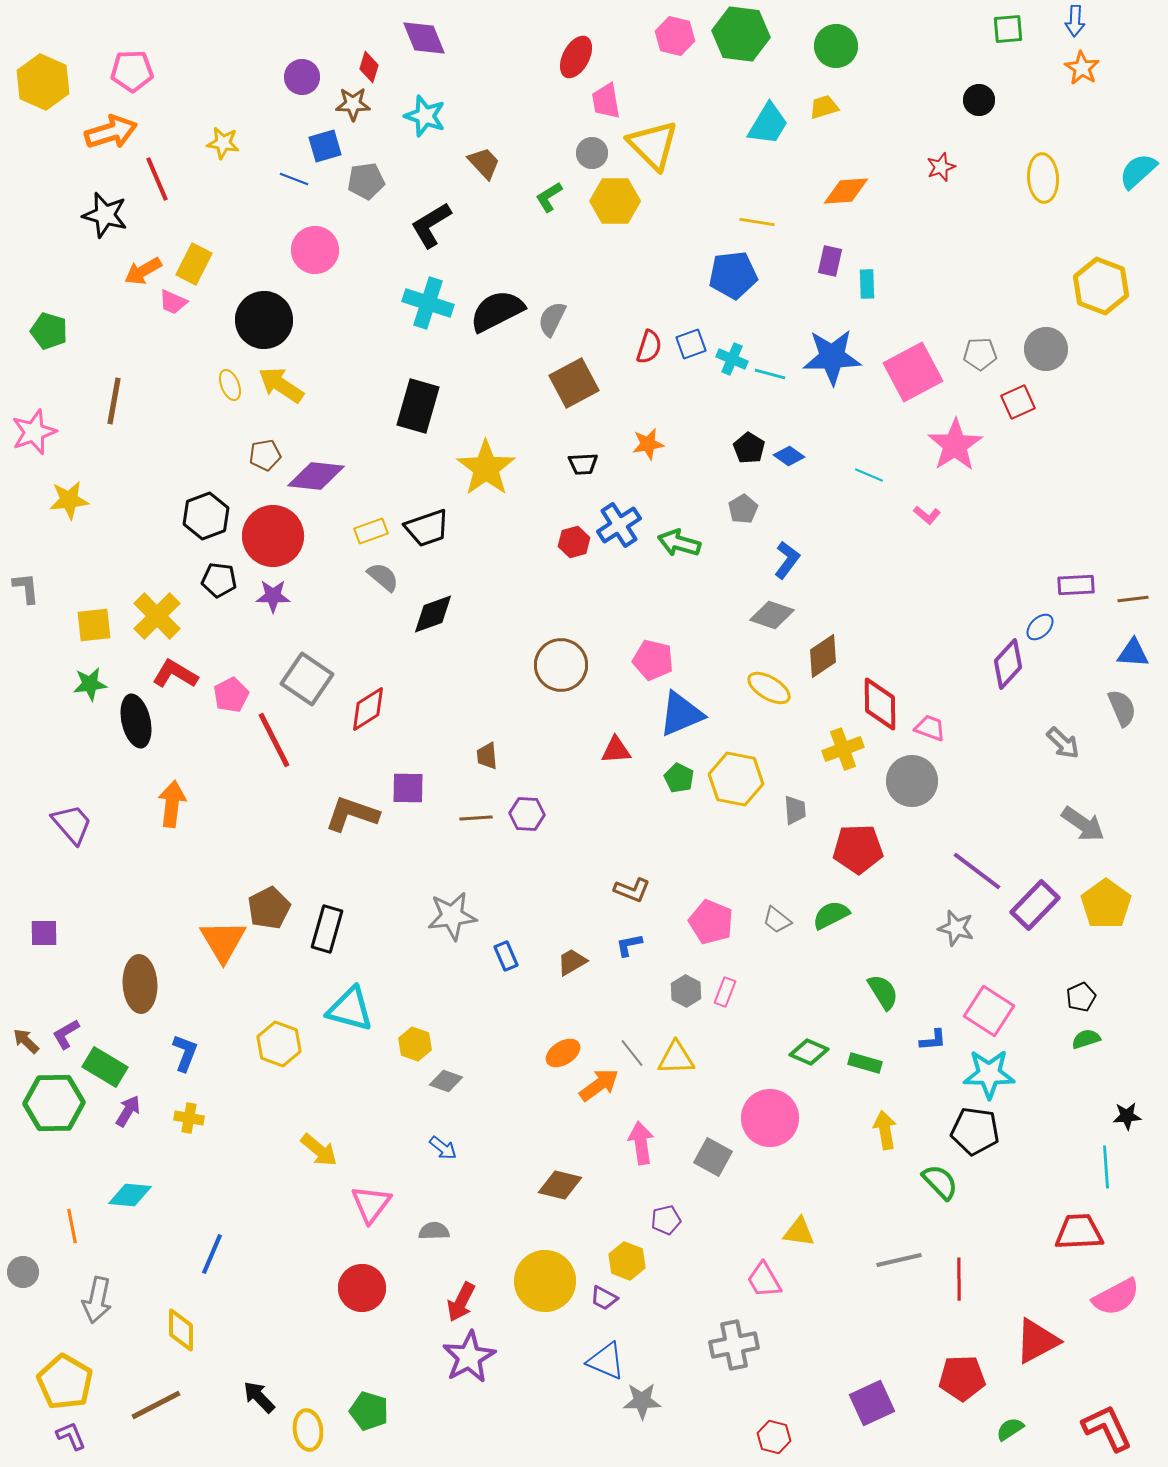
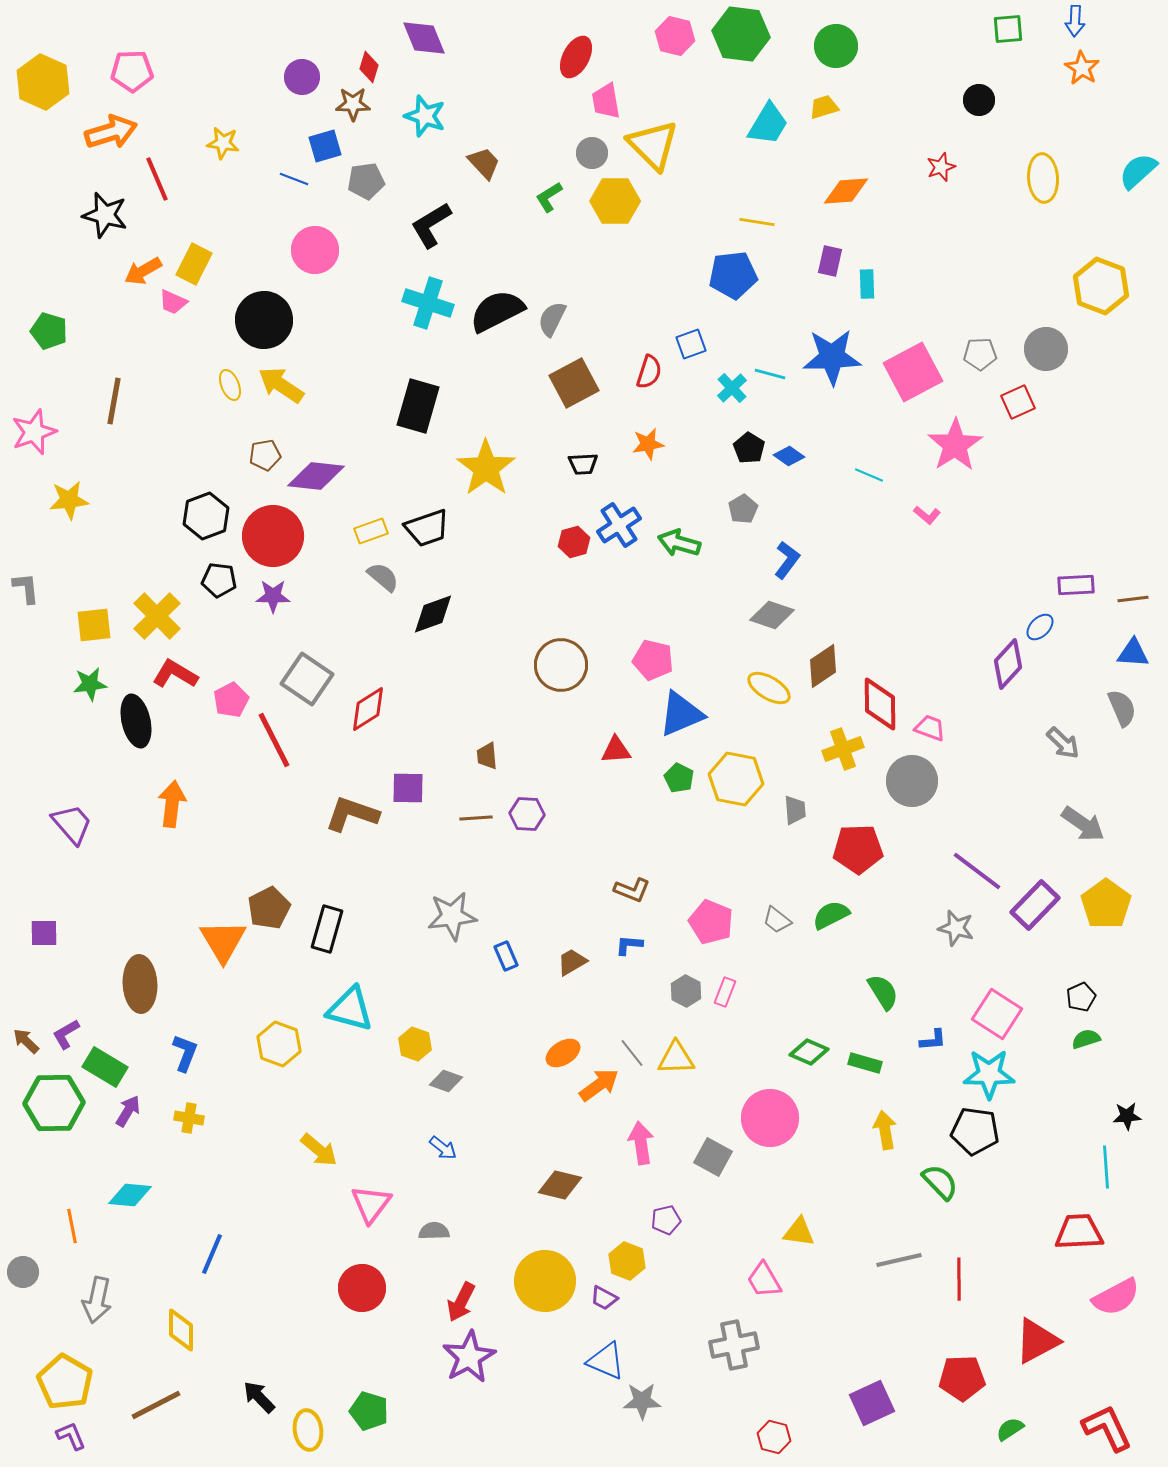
red semicircle at (649, 347): moved 25 px down
cyan cross at (732, 359): moved 29 px down; rotated 24 degrees clockwise
brown diamond at (823, 656): moved 10 px down
pink pentagon at (231, 695): moved 5 px down
blue L-shape at (629, 945): rotated 16 degrees clockwise
pink square at (989, 1011): moved 8 px right, 3 px down
